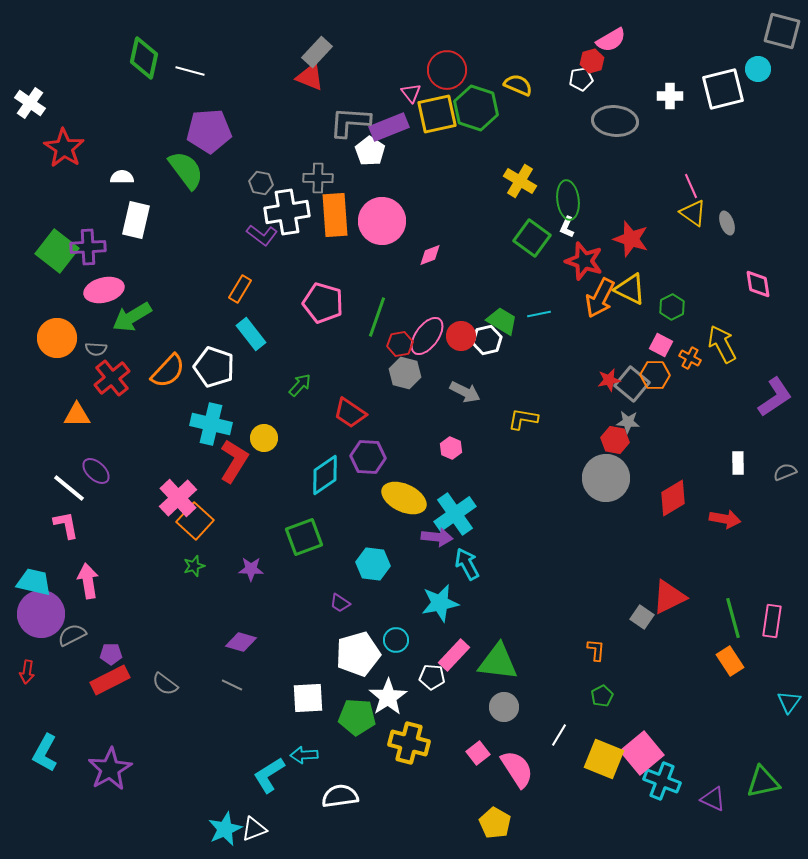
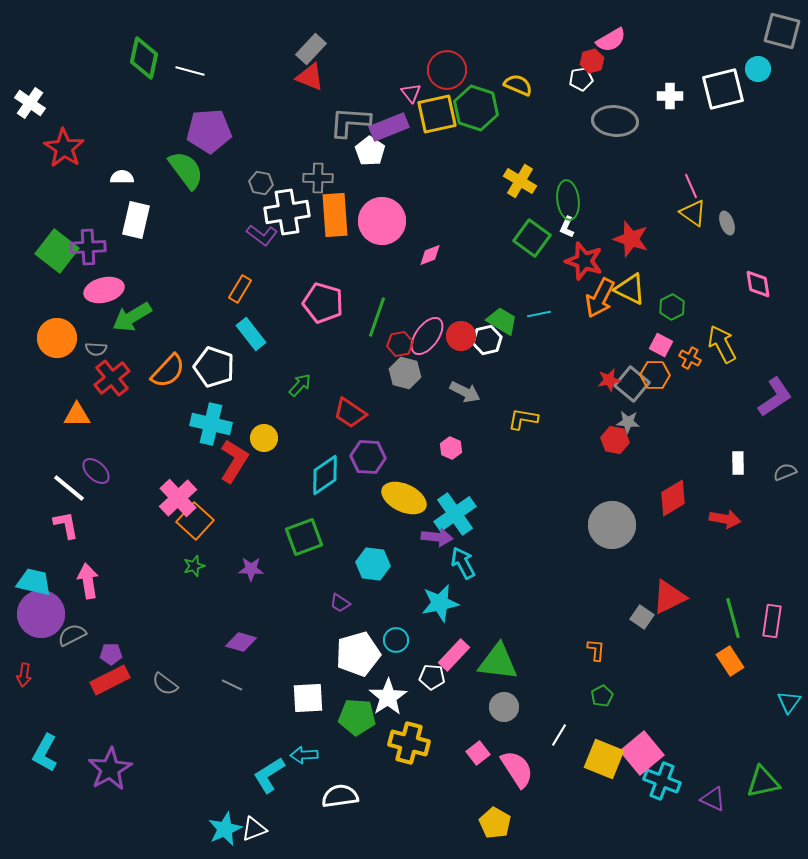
gray rectangle at (317, 52): moved 6 px left, 3 px up
gray circle at (606, 478): moved 6 px right, 47 px down
cyan arrow at (467, 564): moved 4 px left, 1 px up
red arrow at (27, 672): moved 3 px left, 3 px down
